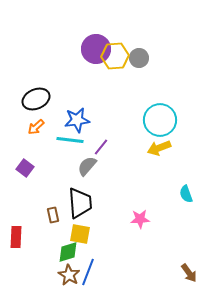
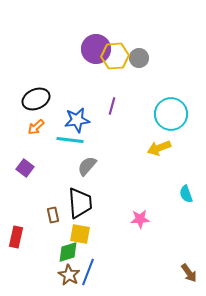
cyan circle: moved 11 px right, 6 px up
purple line: moved 11 px right, 41 px up; rotated 24 degrees counterclockwise
red rectangle: rotated 10 degrees clockwise
